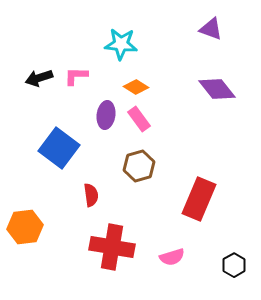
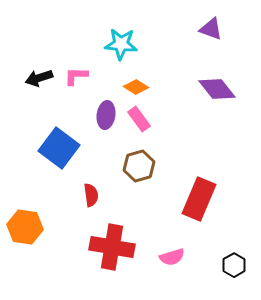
orange hexagon: rotated 16 degrees clockwise
